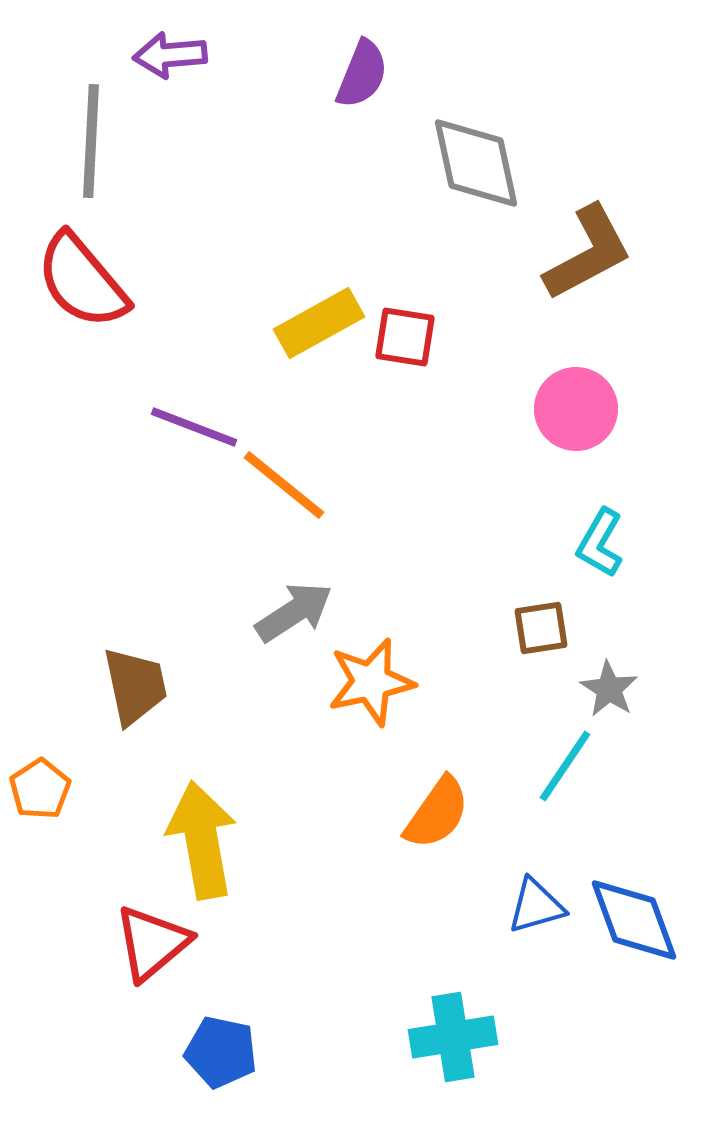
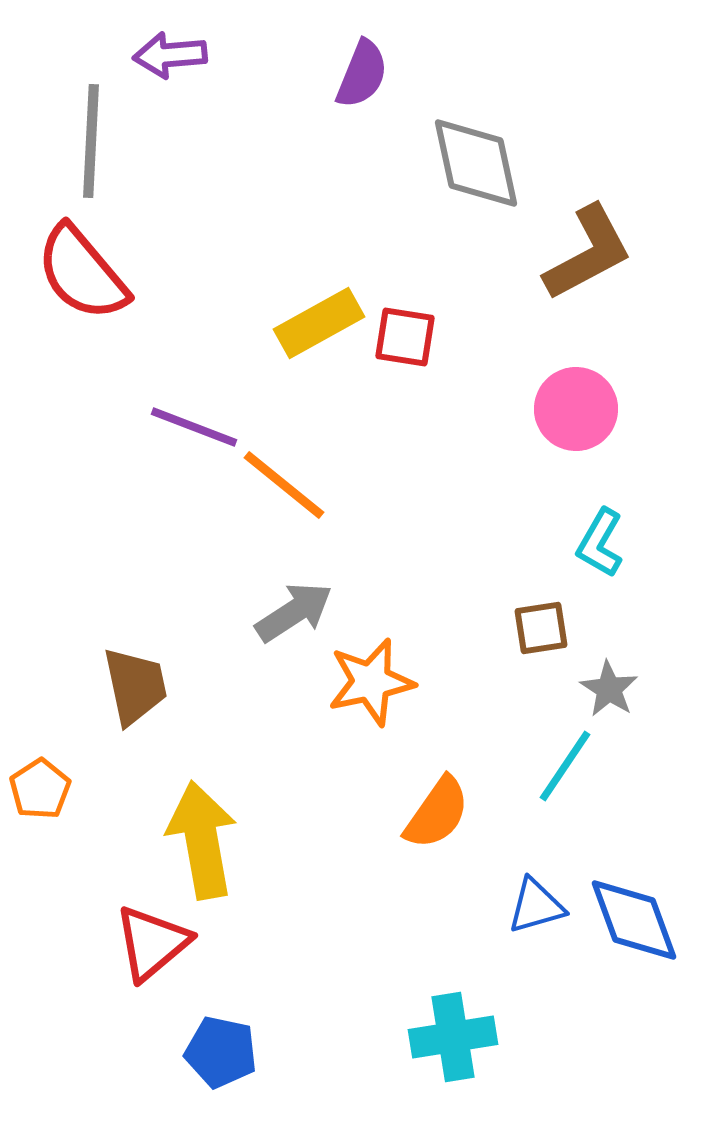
red semicircle: moved 8 px up
